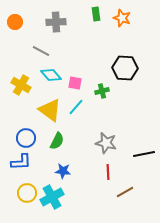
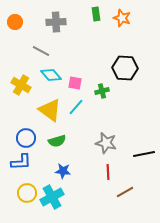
green semicircle: rotated 48 degrees clockwise
